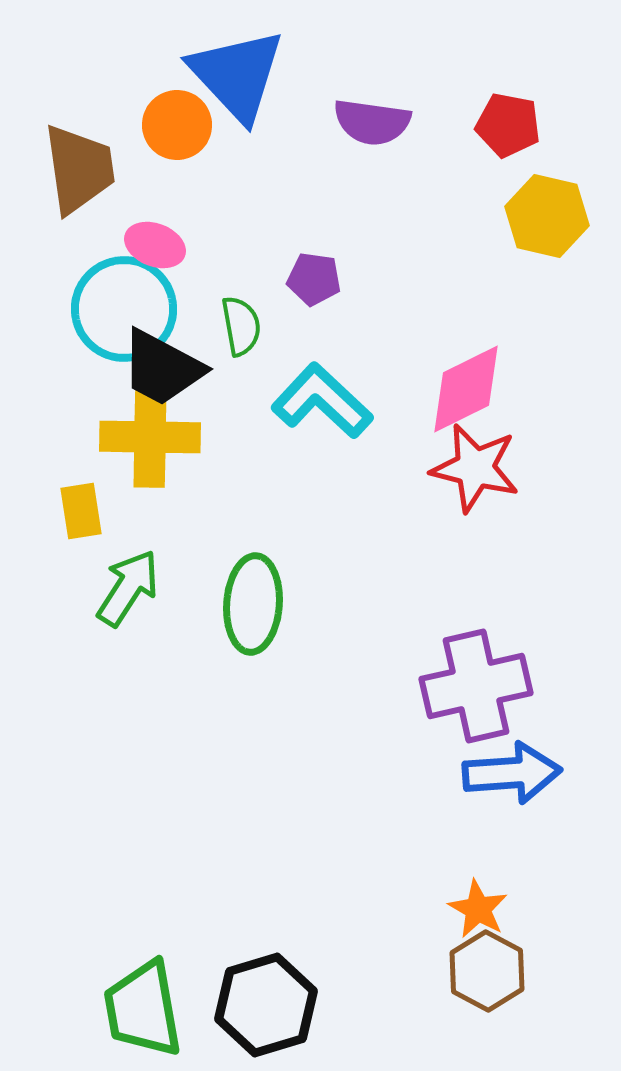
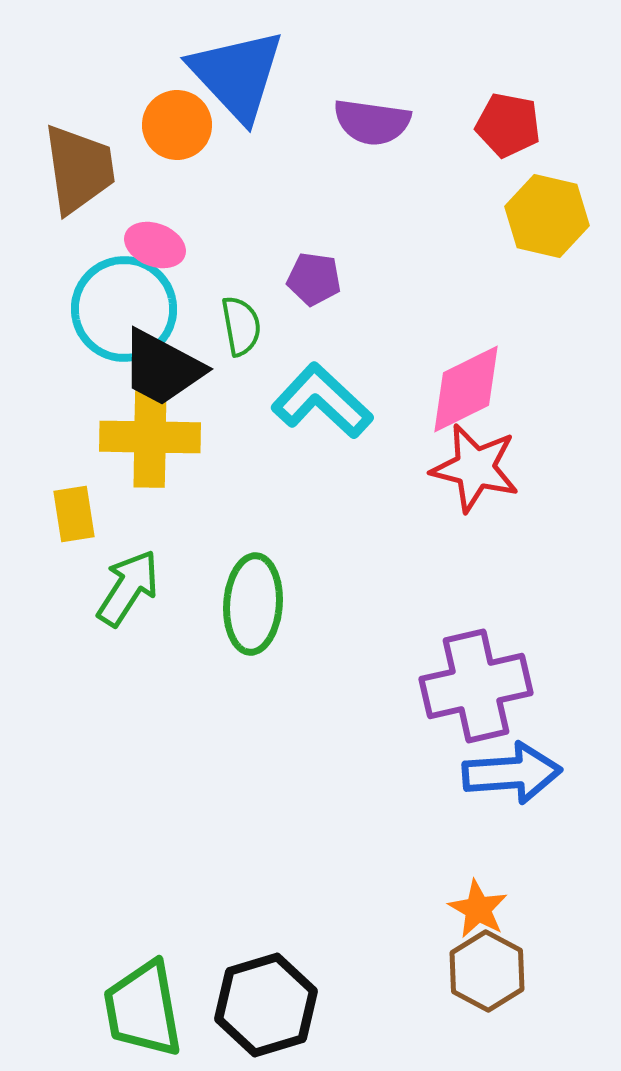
yellow rectangle: moved 7 px left, 3 px down
